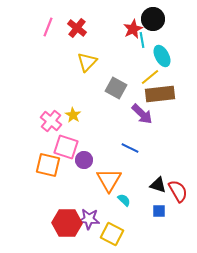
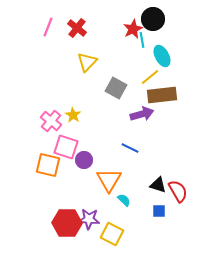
brown rectangle: moved 2 px right, 1 px down
purple arrow: rotated 60 degrees counterclockwise
